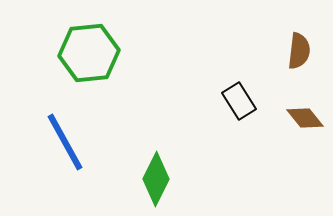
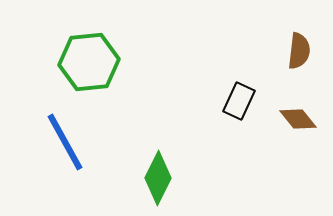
green hexagon: moved 9 px down
black rectangle: rotated 57 degrees clockwise
brown diamond: moved 7 px left, 1 px down
green diamond: moved 2 px right, 1 px up
